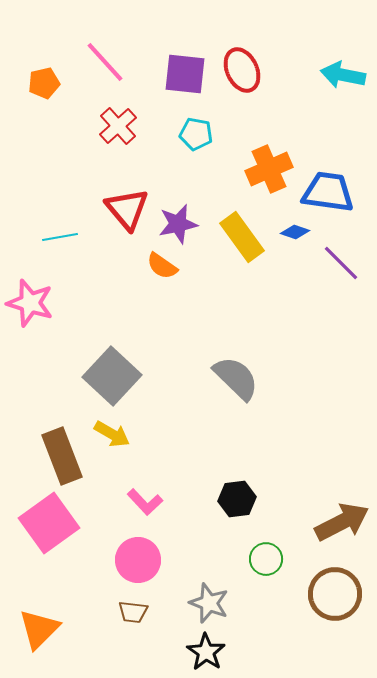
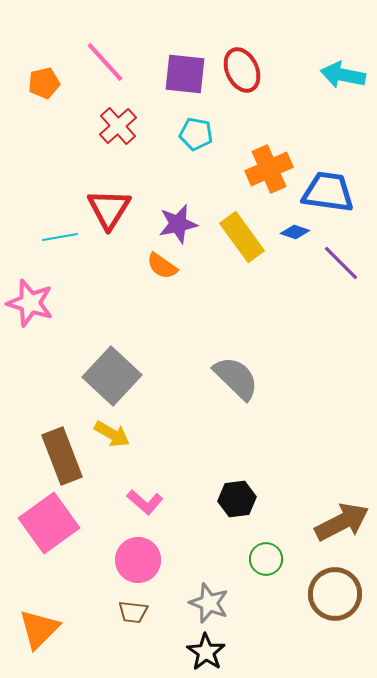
red triangle: moved 18 px left; rotated 12 degrees clockwise
pink L-shape: rotated 6 degrees counterclockwise
